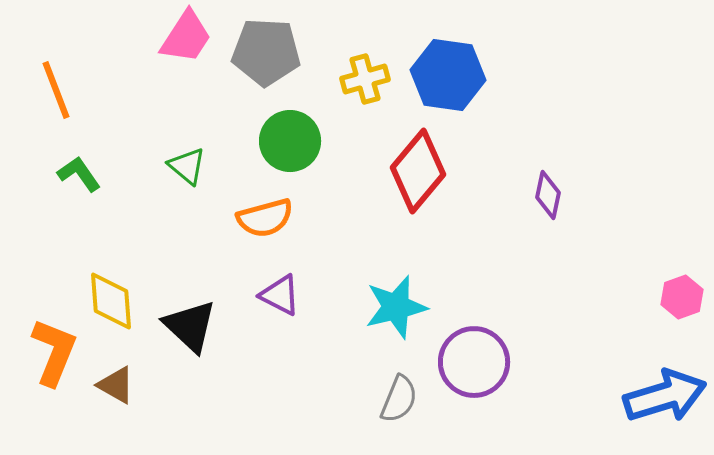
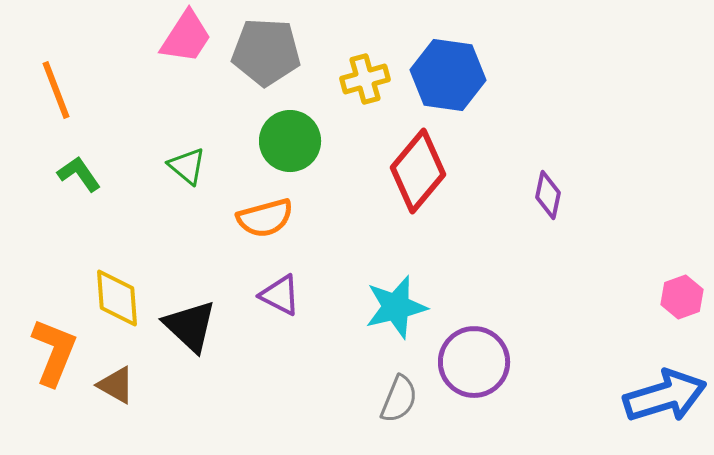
yellow diamond: moved 6 px right, 3 px up
